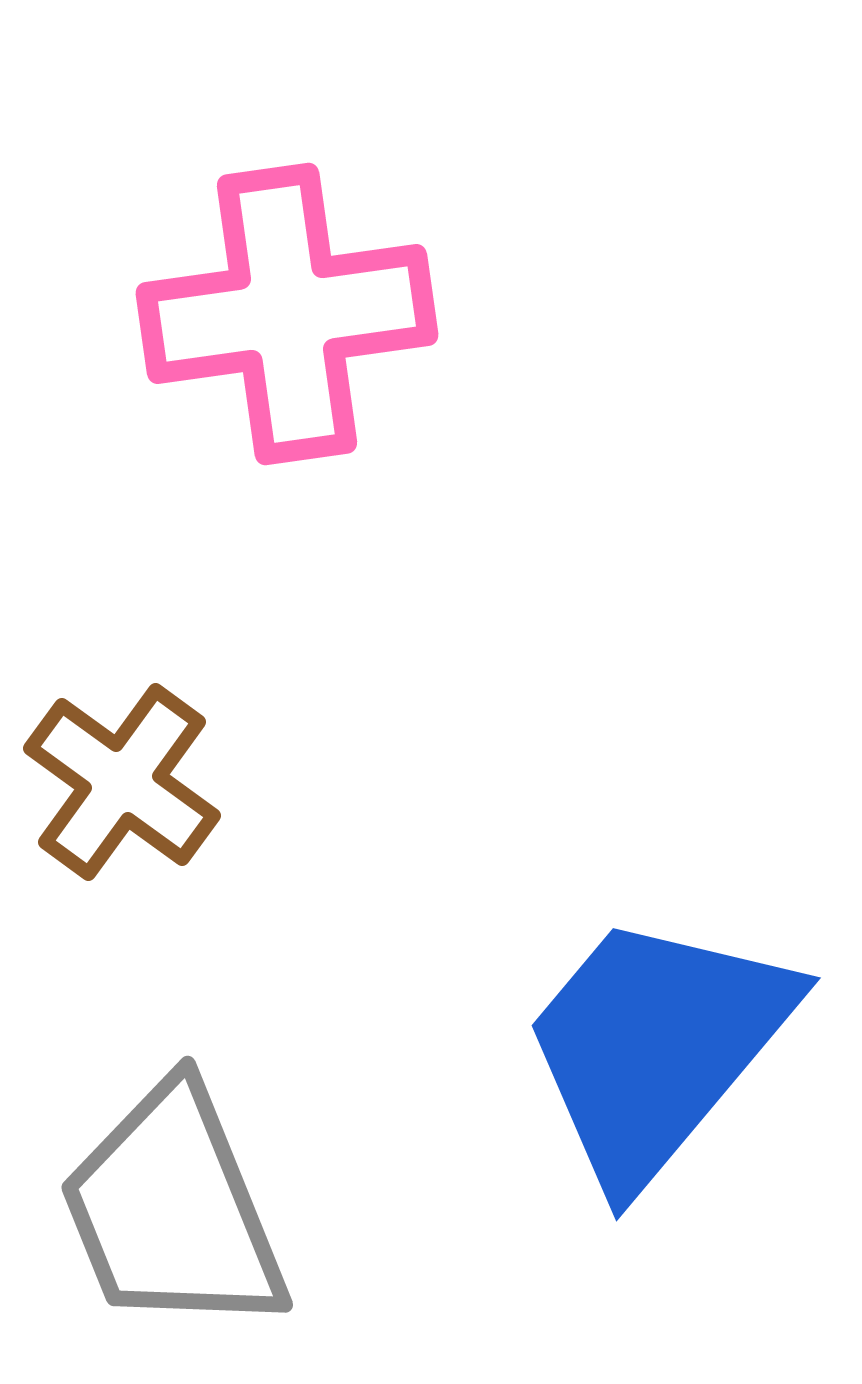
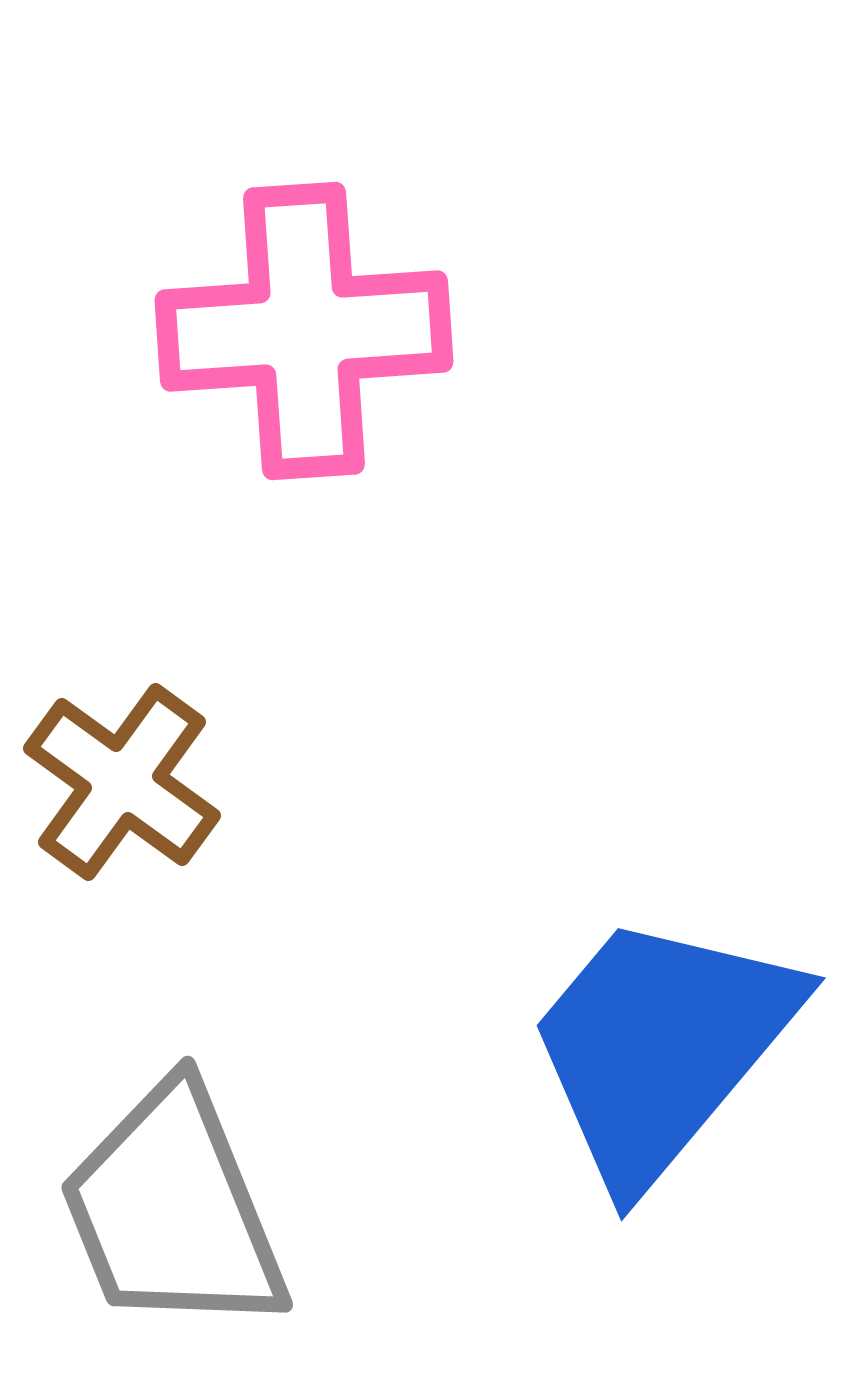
pink cross: moved 17 px right, 17 px down; rotated 4 degrees clockwise
blue trapezoid: moved 5 px right
